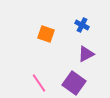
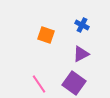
orange square: moved 1 px down
purple triangle: moved 5 px left
pink line: moved 1 px down
